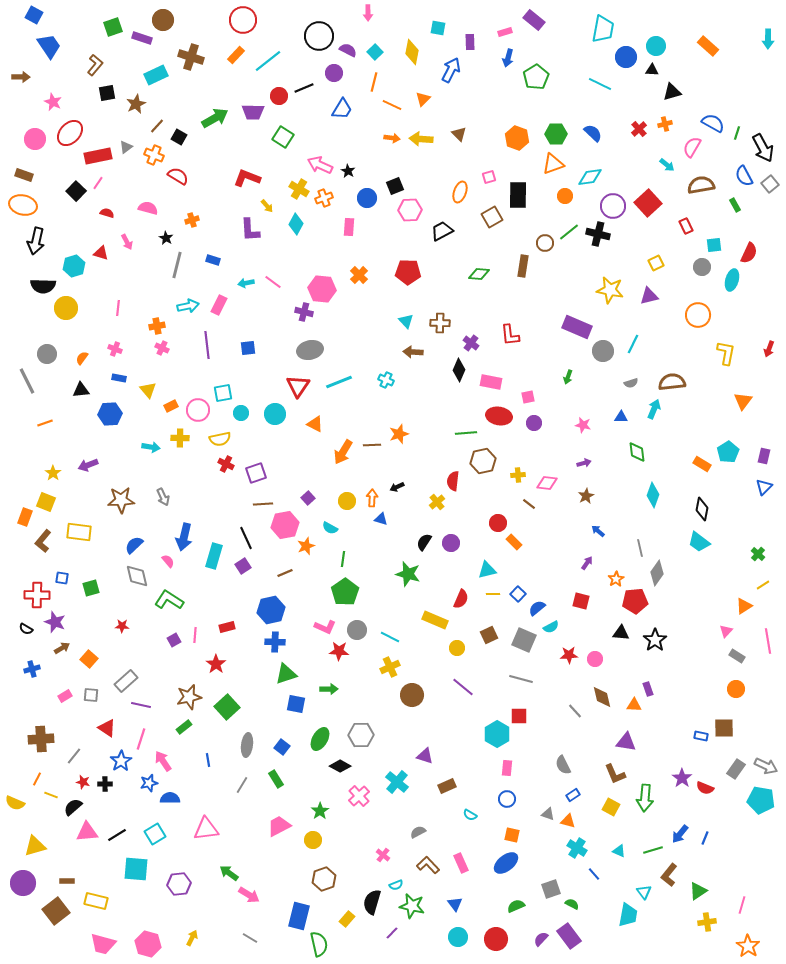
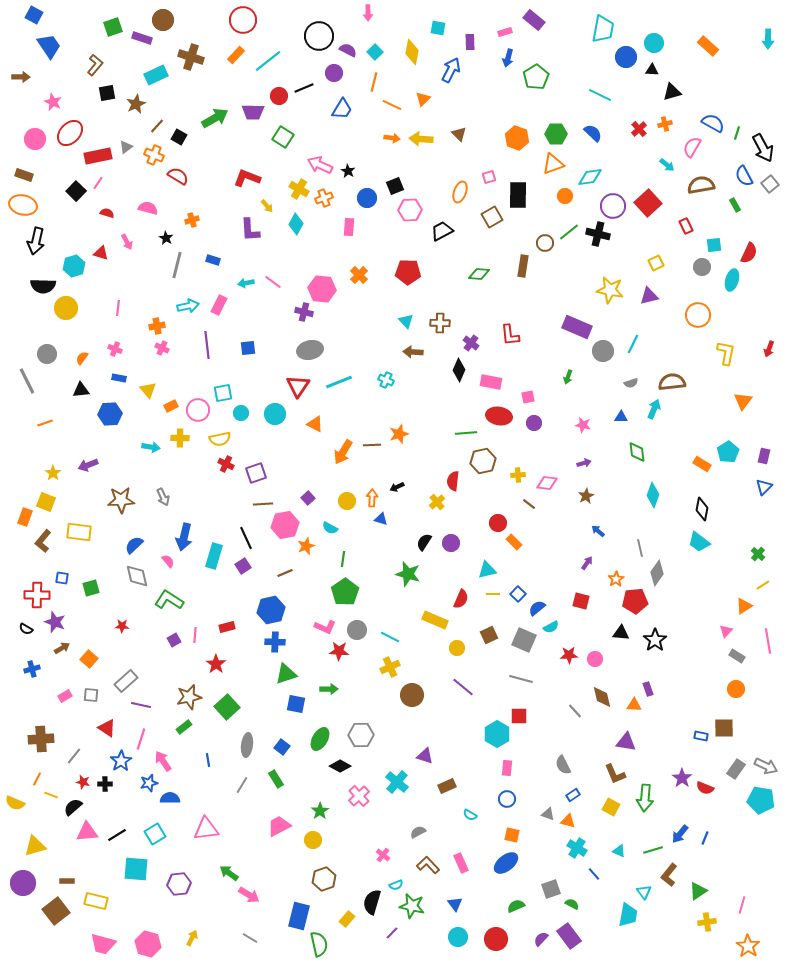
cyan circle at (656, 46): moved 2 px left, 3 px up
cyan line at (600, 84): moved 11 px down
